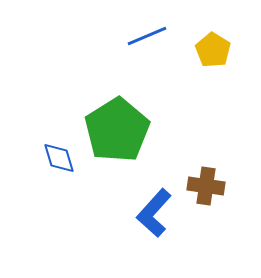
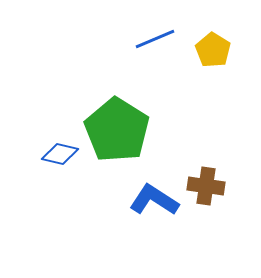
blue line: moved 8 px right, 3 px down
green pentagon: rotated 8 degrees counterclockwise
blue diamond: moved 1 px right, 4 px up; rotated 60 degrees counterclockwise
blue L-shape: moved 13 px up; rotated 81 degrees clockwise
